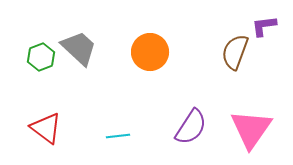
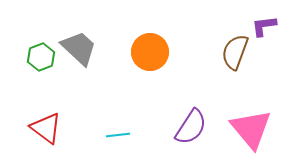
pink triangle: rotated 15 degrees counterclockwise
cyan line: moved 1 px up
